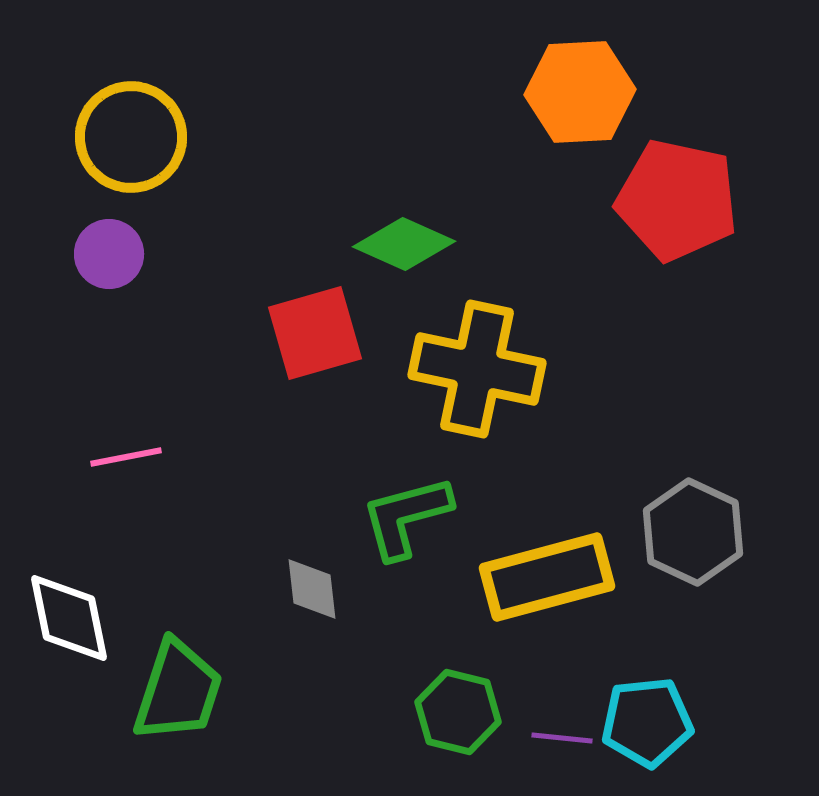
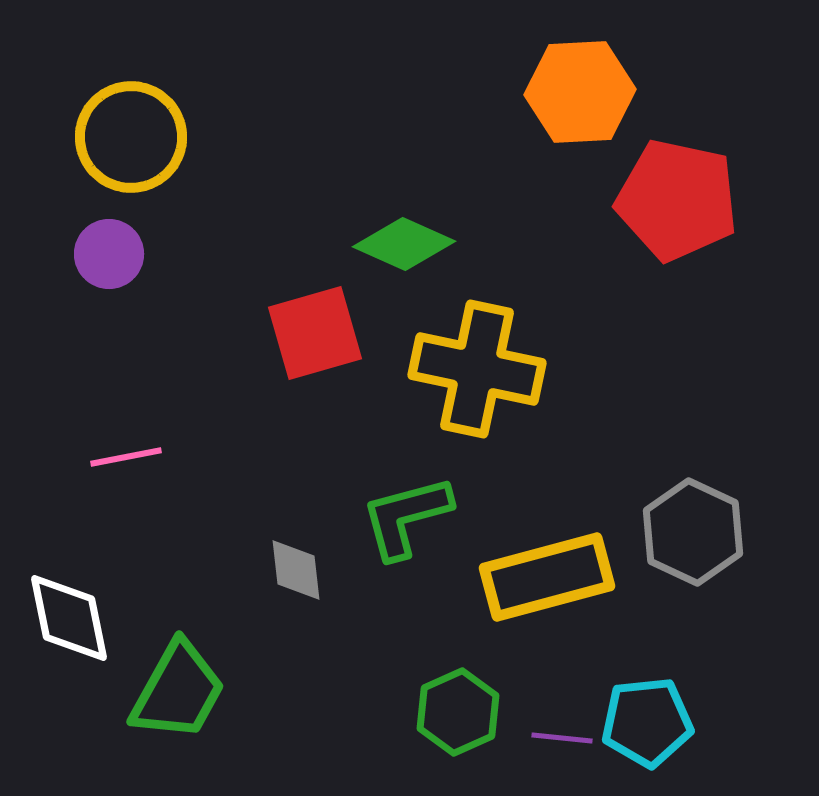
gray diamond: moved 16 px left, 19 px up
green trapezoid: rotated 11 degrees clockwise
green hexagon: rotated 22 degrees clockwise
